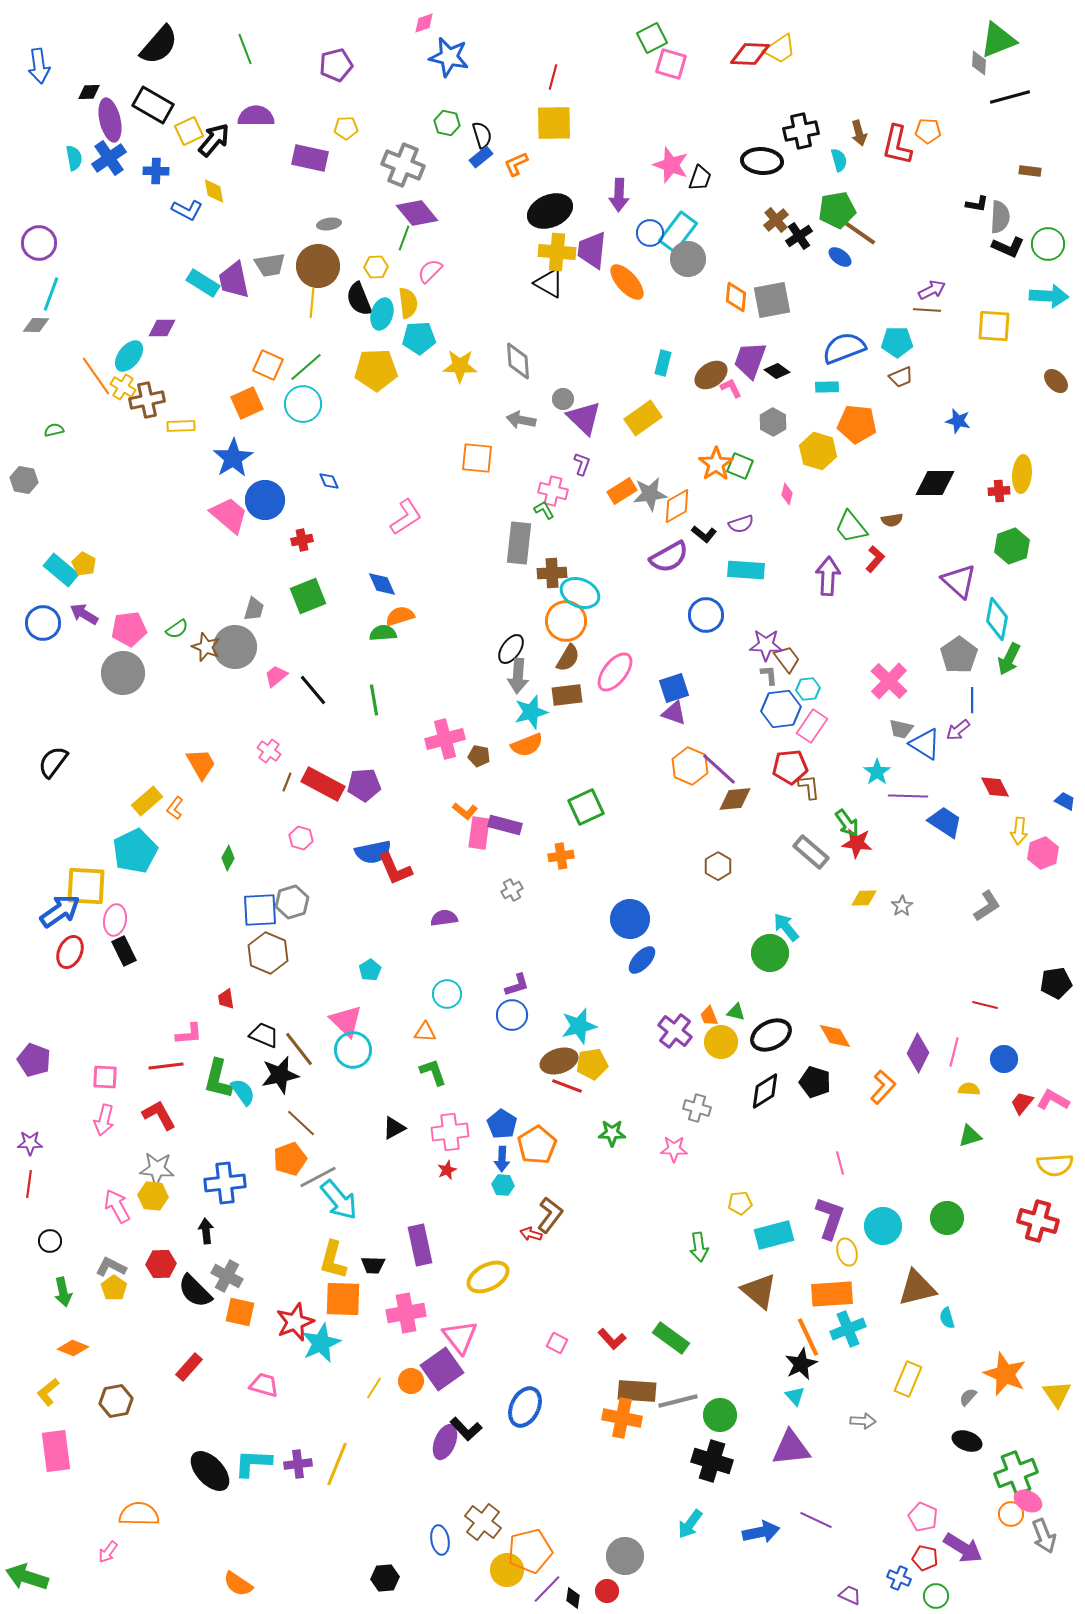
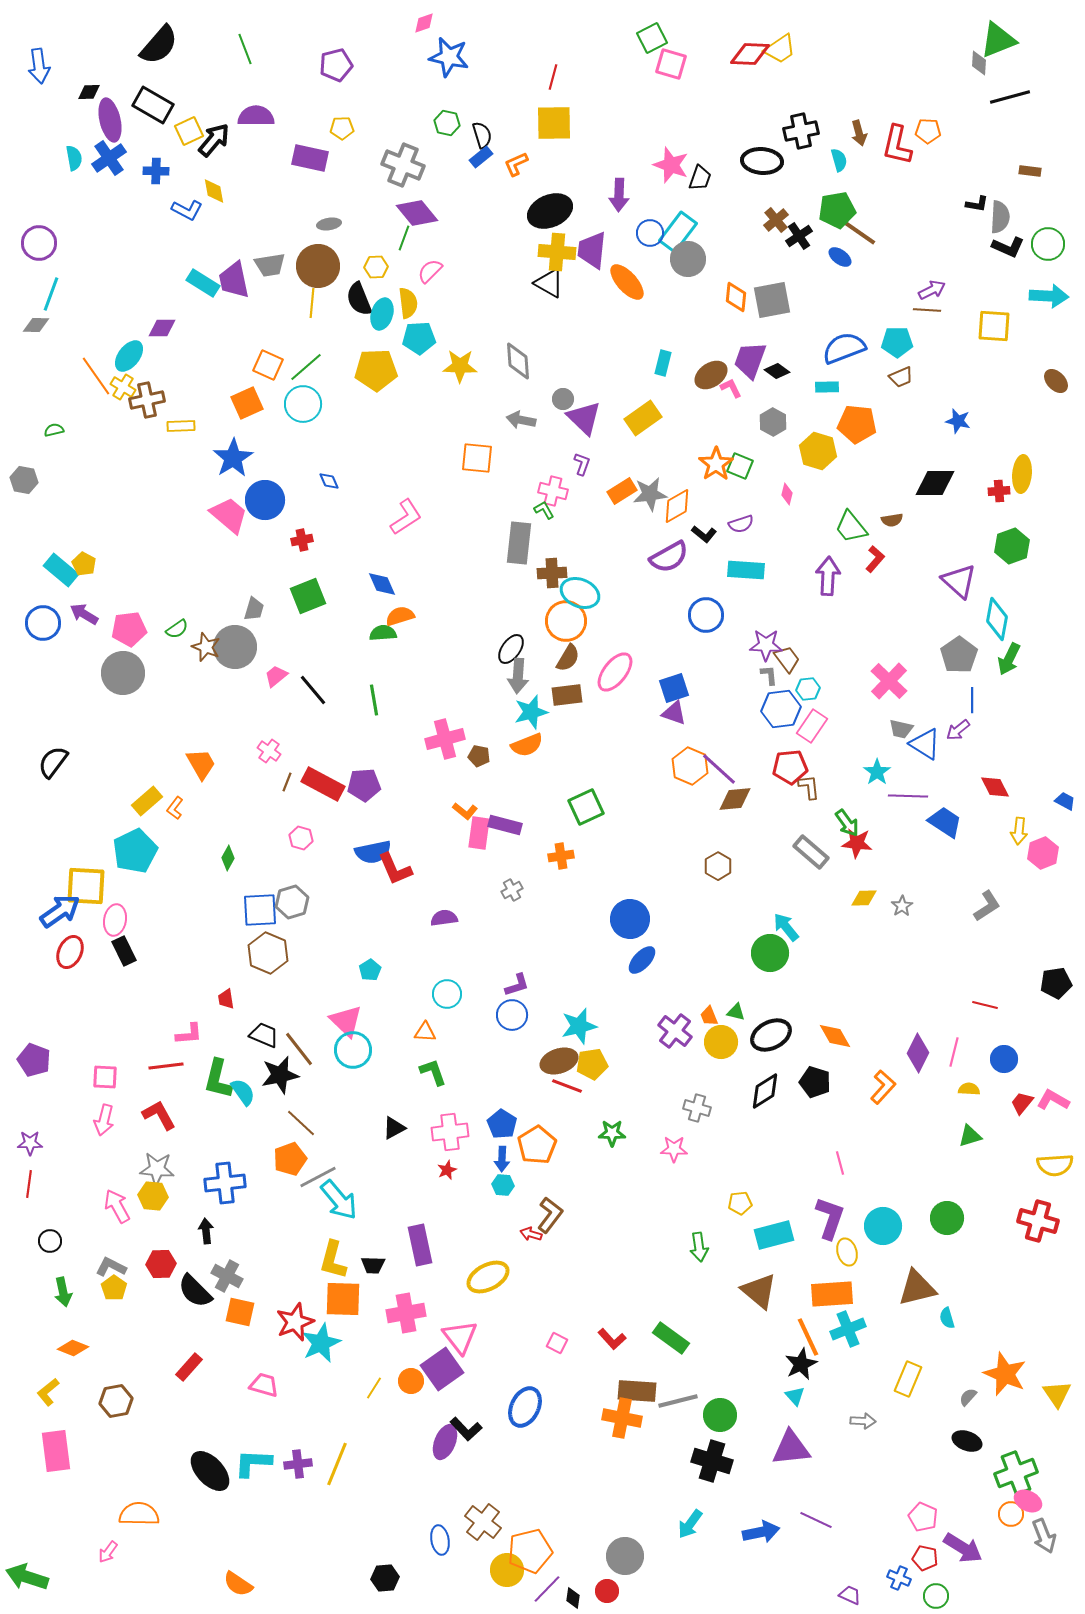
yellow pentagon at (346, 128): moved 4 px left
